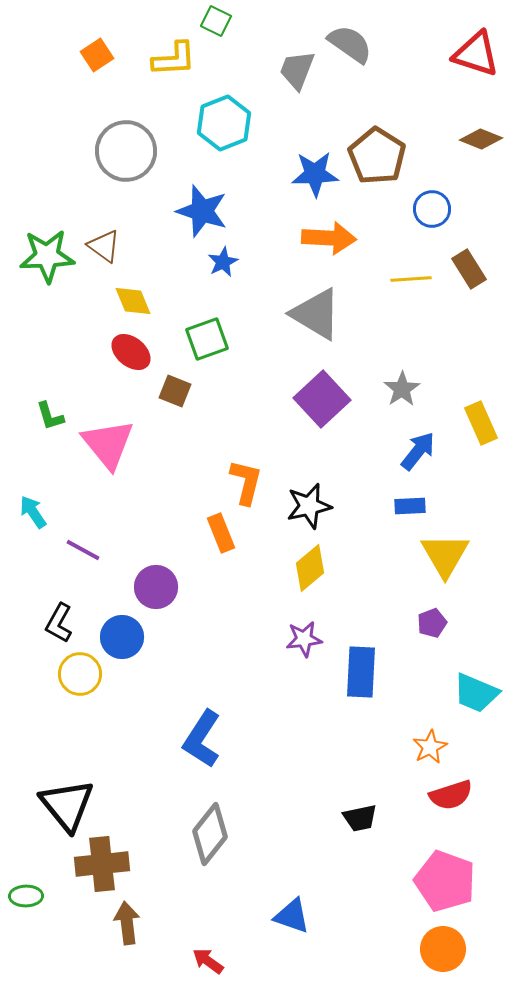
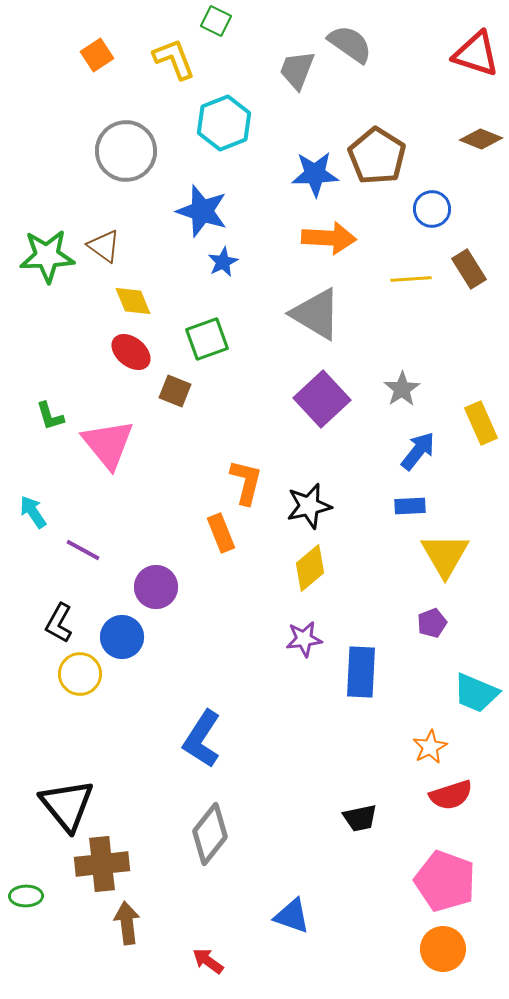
yellow L-shape at (174, 59): rotated 108 degrees counterclockwise
